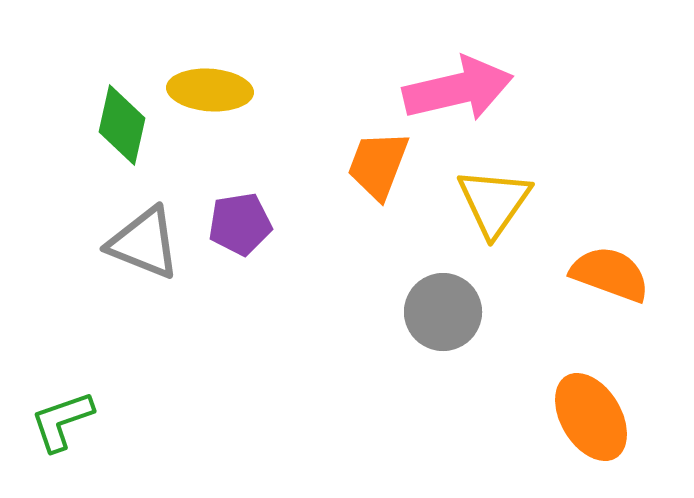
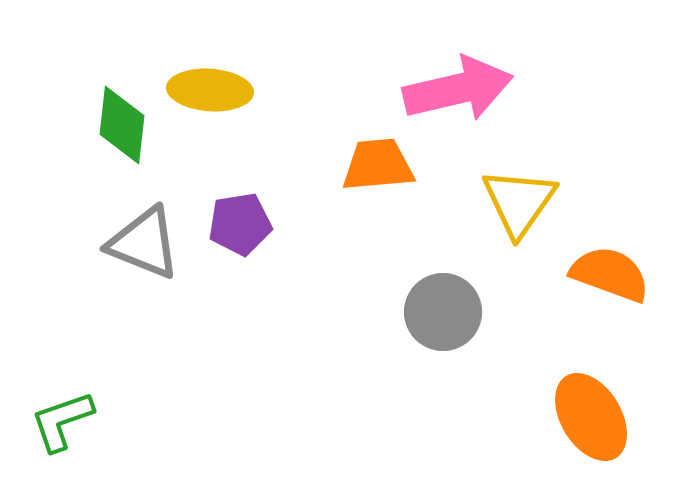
green diamond: rotated 6 degrees counterclockwise
orange trapezoid: rotated 64 degrees clockwise
yellow triangle: moved 25 px right
